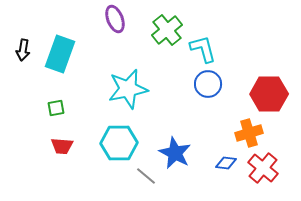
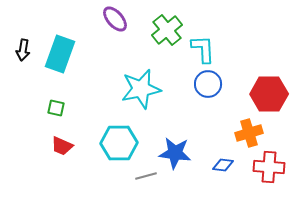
purple ellipse: rotated 20 degrees counterclockwise
cyan L-shape: rotated 12 degrees clockwise
cyan star: moved 13 px right
green square: rotated 24 degrees clockwise
red trapezoid: rotated 20 degrees clockwise
blue star: rotated 20 degrees counterclockwise
blue diamond: moved 3 px left, 2 px down
red cross: moved 6 px right, 1 px up; rotated 36 degrees counterclockwise
gray line: rotated 55 degrees counterclockwise
